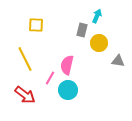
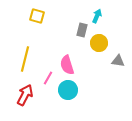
yellow square: moved 1 px right, 9 px up; rotated 14 degrees clockwise
yellow line: rotated 40 degrees clockwise
pink semicircle: rotated 30 degrees counterclockwise
pink line: moved 2 px left
red arrow: rotated 100 degrees counterclockwise
